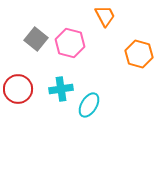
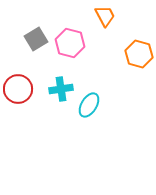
gray square: rotated 20 degrees clockwise
